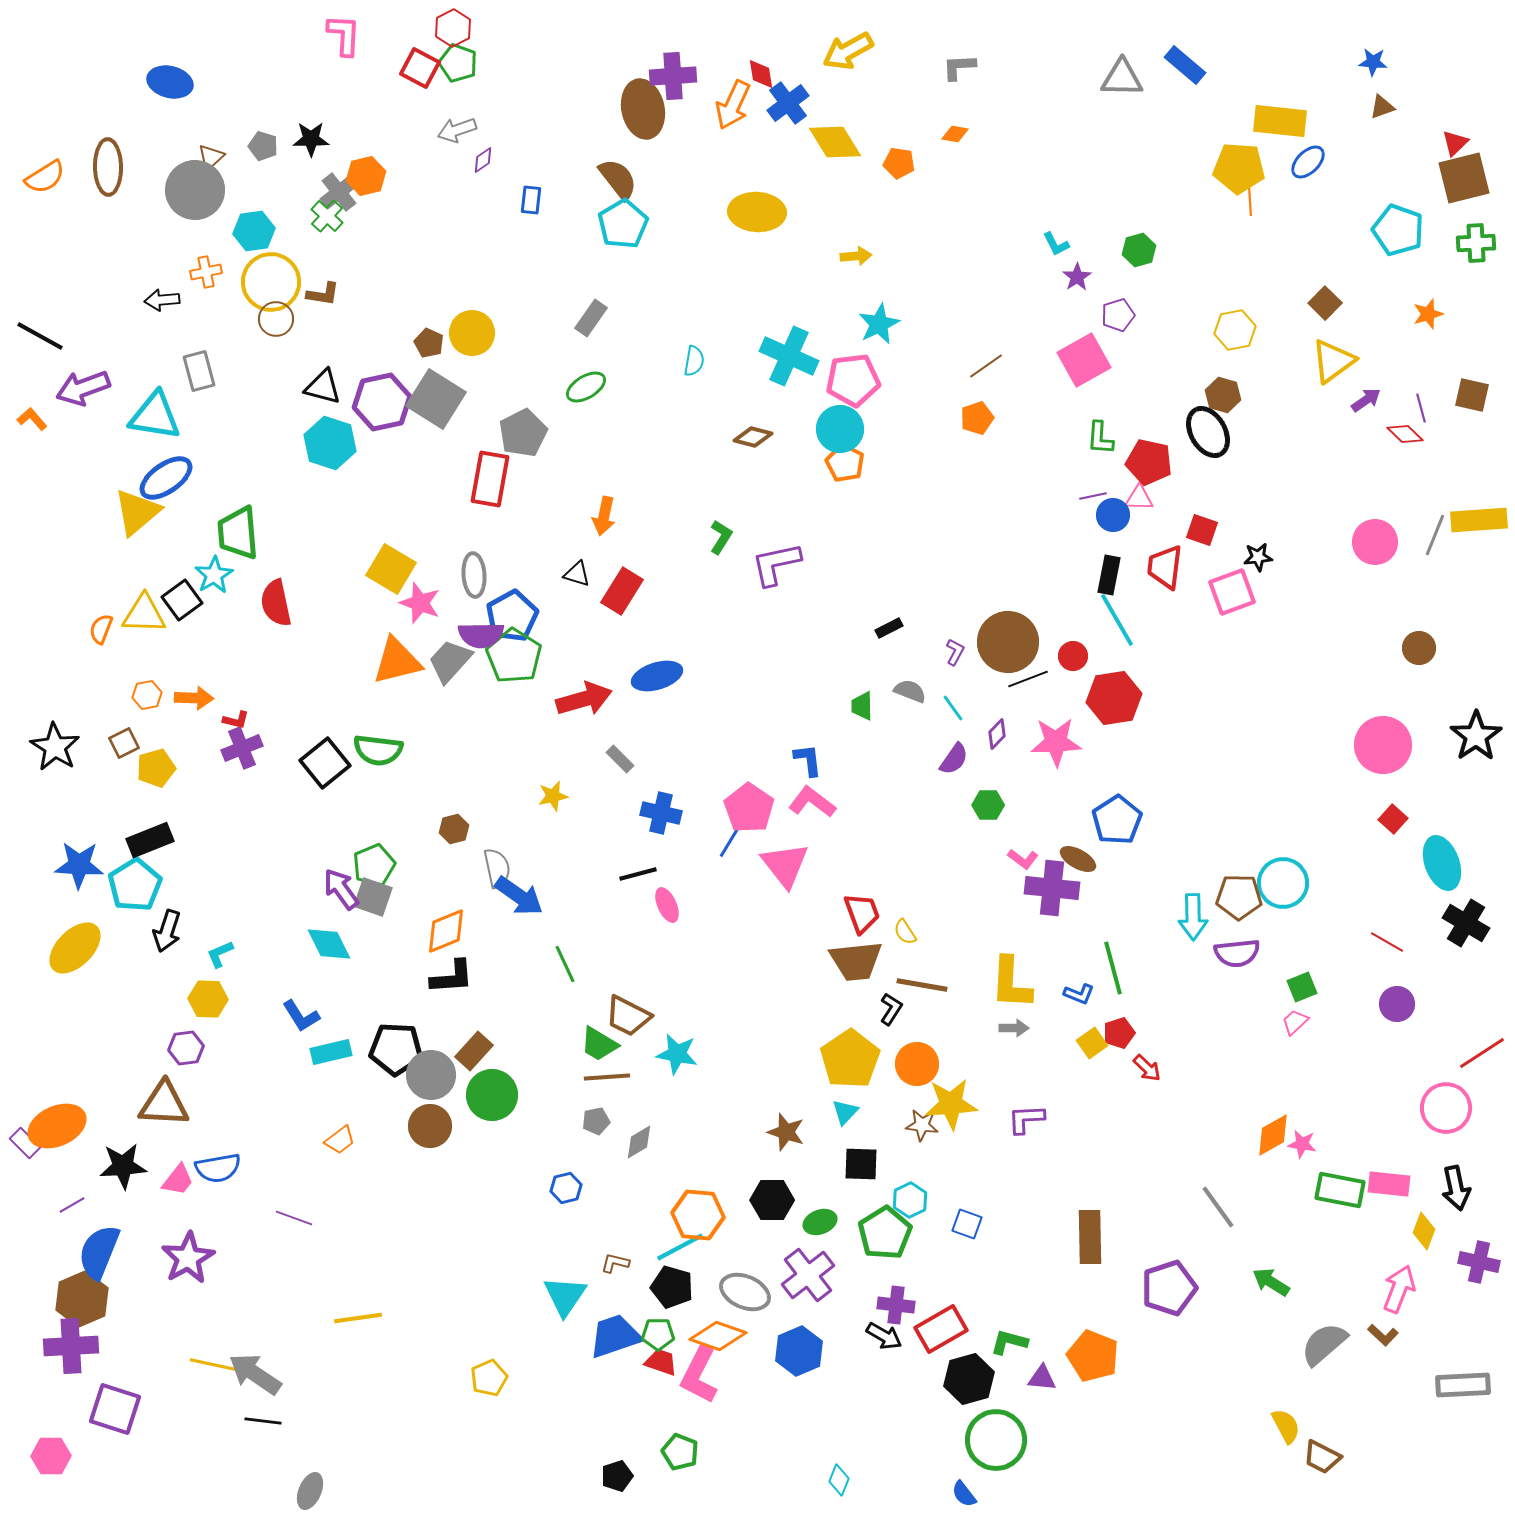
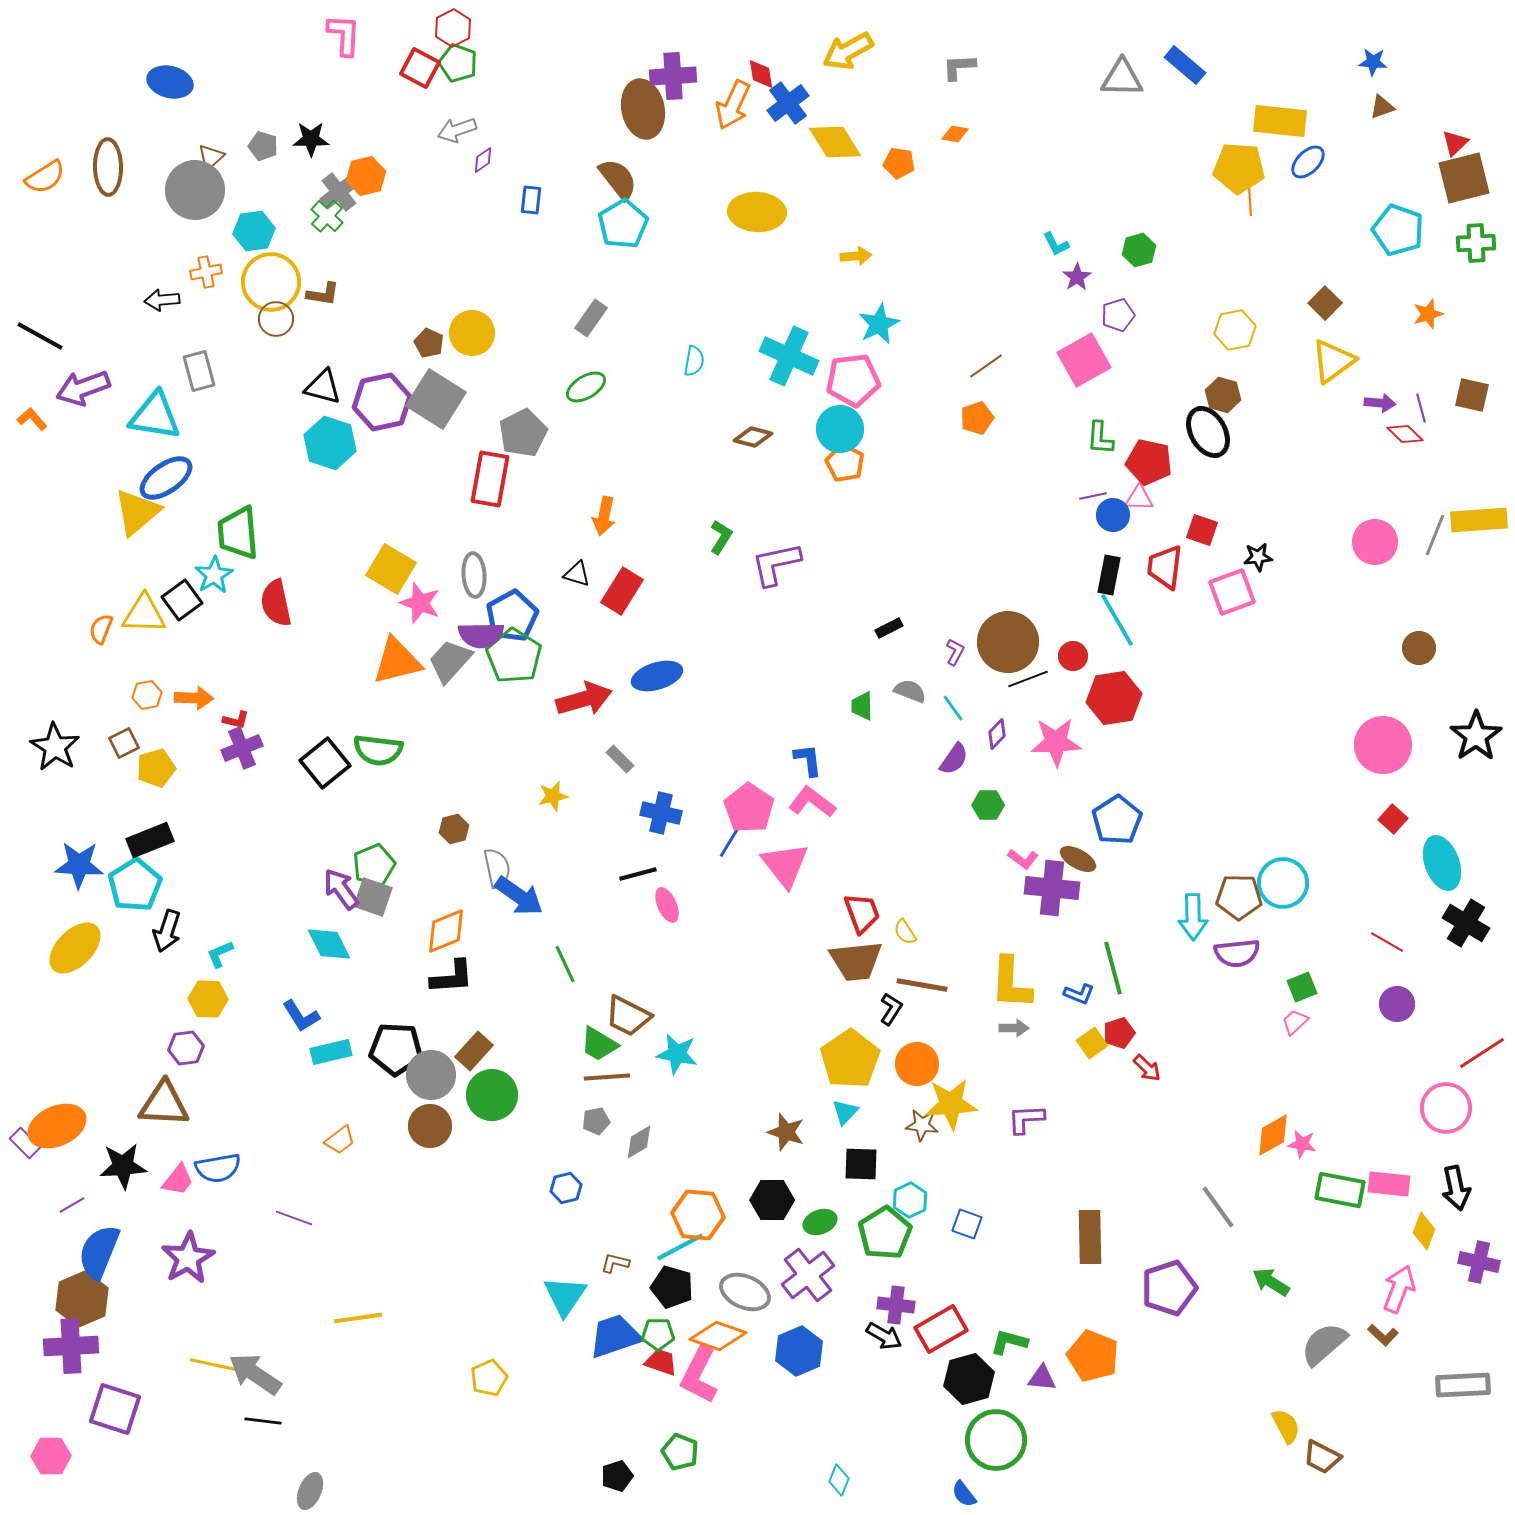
purple arrow at (1366, 400): moved 14 px right, 3 px down; rotated 40 degrees clockwise
